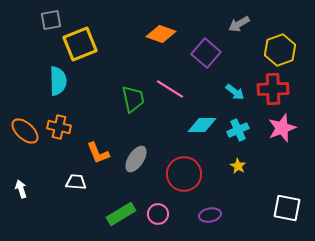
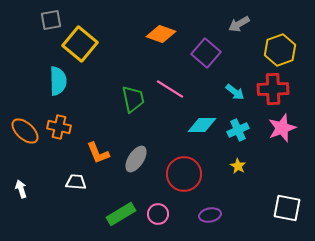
yellow square: rotated 28 degrees counterclockwise
